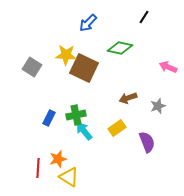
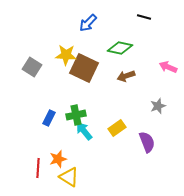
black line: rotated 72 degrees clockwise
brown arrow: moved 2 px left, 22 px up
